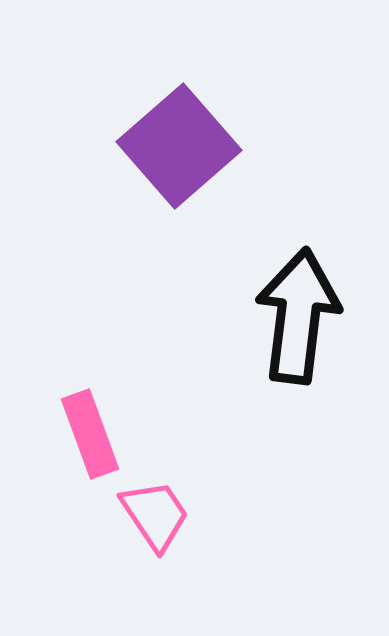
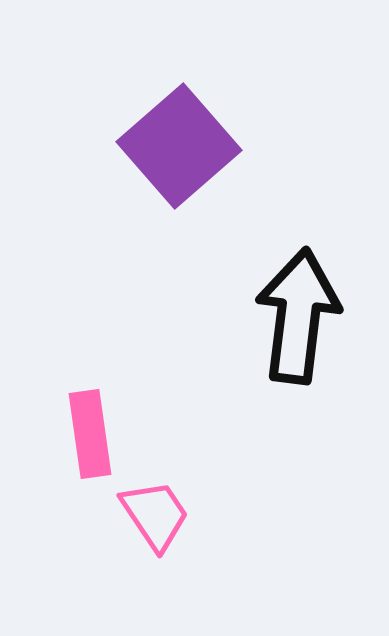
pink rectangle: rotated 12 degrees clockwise
